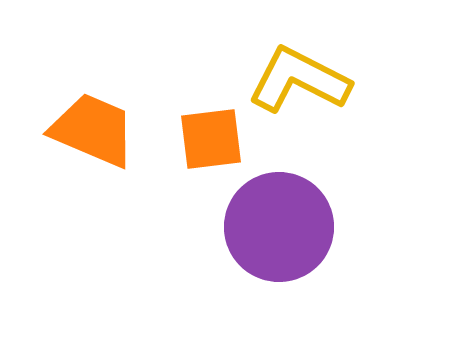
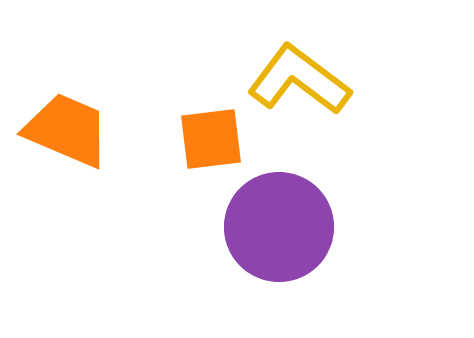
yellow L-shape: rotated 10 degrees clockwise
orange trapezoid: moved 26 px left
